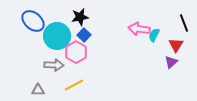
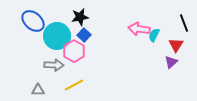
pink hexagon: moved 2 px left, 1 px up
